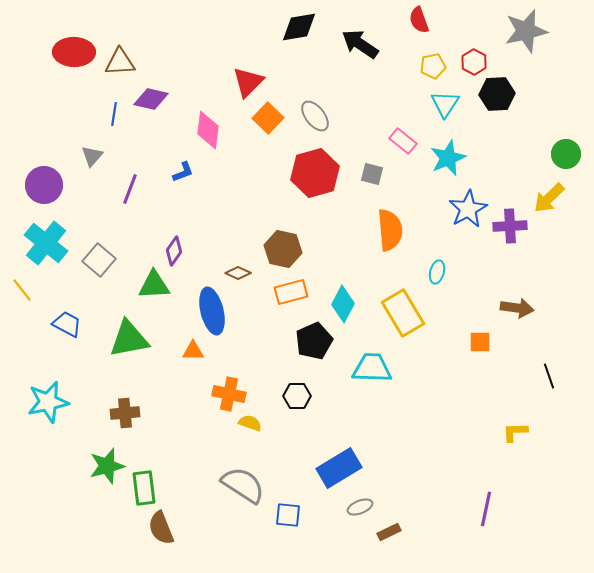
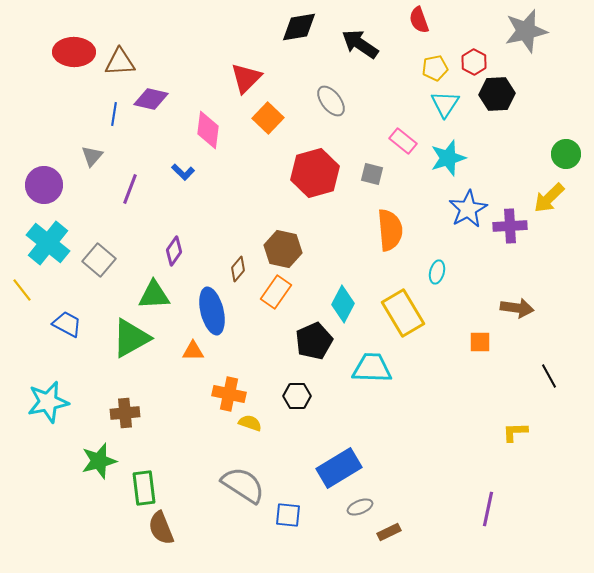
yellow pentagon at (433, 66): moved 2 px right, 2 px down
red triangle at (248, 82): moved 2 px left, 4 px up
gray ellipse at (315, 116): moved 16 px right, 15 px up
cyan star at (448, 158): rotated 6 degrees clockwise
blue L-shape at (183, 172): rotated 65 degrees clockwise
cyan cross at (46, 243): moved 2 px right
brown diamond at (238, 273): moved 4 px up; rotated 75 degrees counterclockwise
green triangle at (154, 285): moved 10 px down
orange rectangle at (291, 292): moved 15 px left; rotated 40 degrees counterclockwise
green triangle at (129, 339): moved 2 px right, 1 px up; rotated 18 degrees counterclockwise
black line at (549, 376): rotated 10 degrees counterclockwise
green star at (107, 466): moved 8 px left, 5 px up
purple line at (486, 509): moved 2 px right
